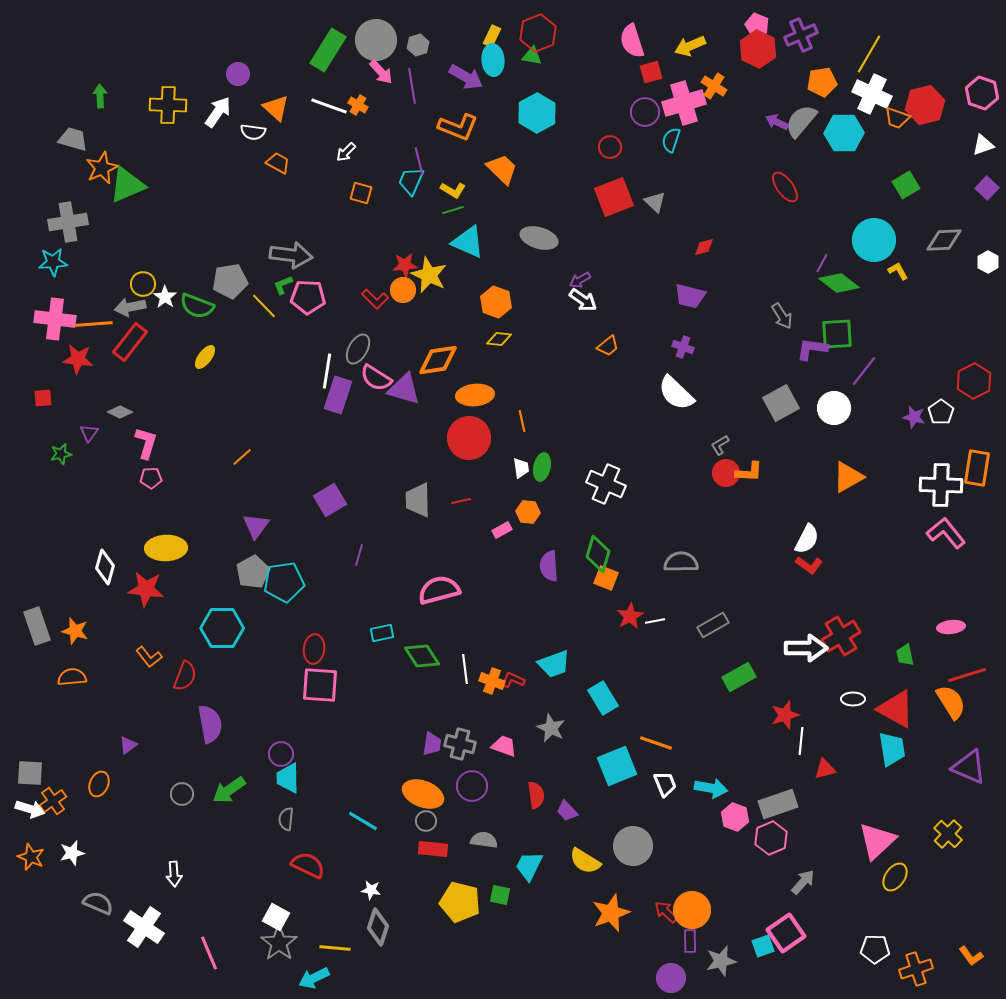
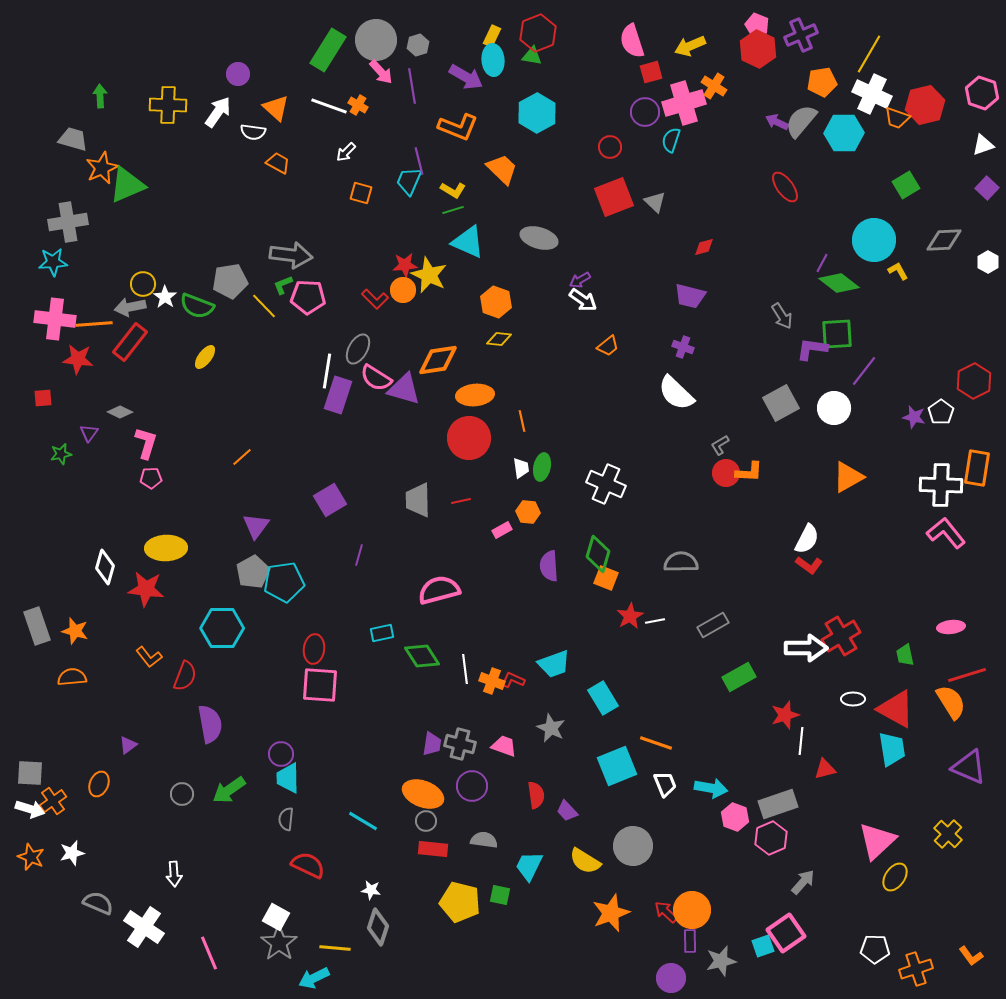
cyan trapezoid at (411, 181): moved 2 px left
